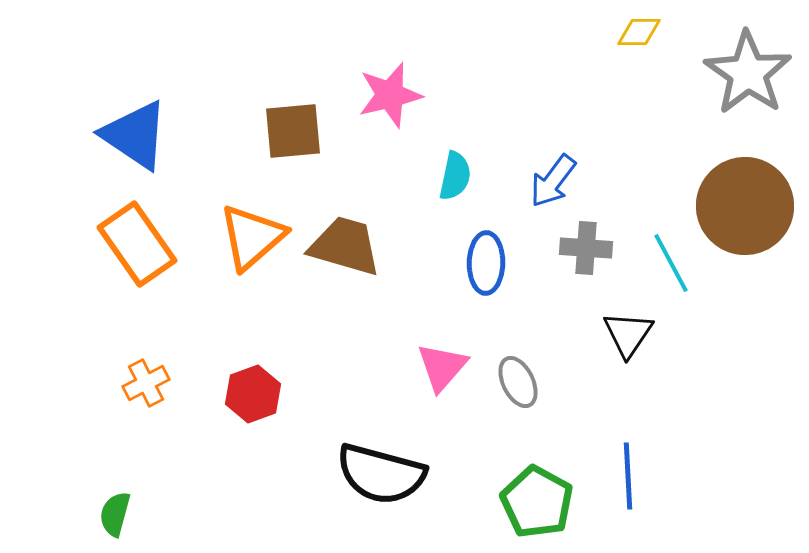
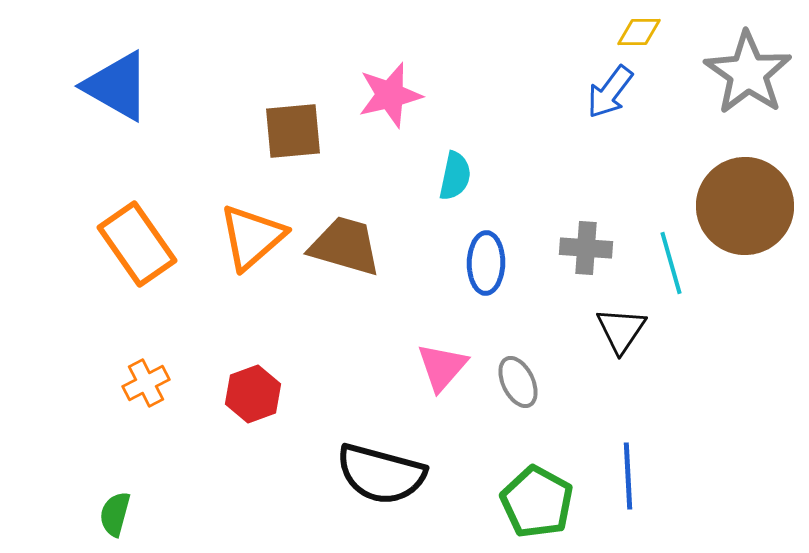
blue triangle: moved 18 px left, 49 px up; rotated 4 degrees counterclockwise
blue arrow: moved 57 px right, 89 px up
cyan line: rotated 12 degrees clockwise
black triangle: moved 7 px left, 4 px up
